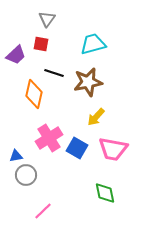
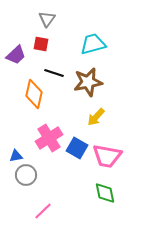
pink trapezoid: moved 6 px left, 7 px down
